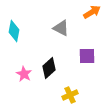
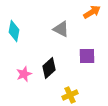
gray triangle: moved 1 px down
pink star: rotated 21 degrees clockwise
